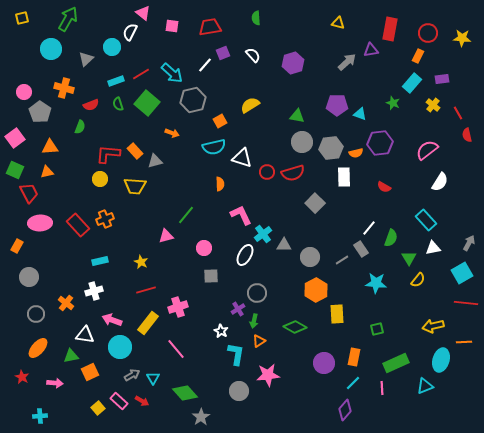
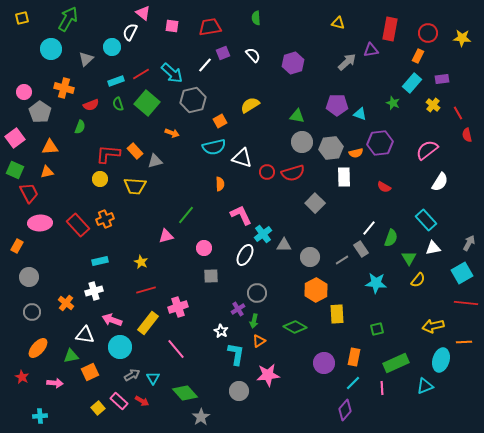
gray circle at (36, 314): moved 4 px left, 2 px up
